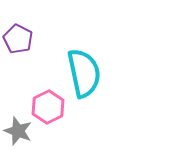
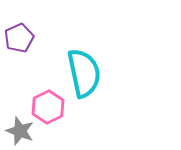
purple pentagon: moved 1 px right, 1 px up; rotated 20 degrees clockwise
gray star: moved 2 px right
